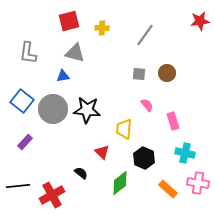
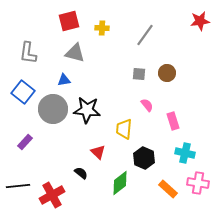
blue triangle: moved 1 px right, 4 px down
blue square: moved 1 px right, 9 px up
red triangle: moved 4 px left
